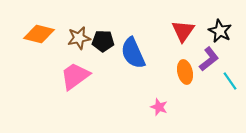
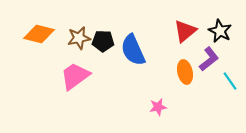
red triangle: moved 2 px right; rotated 15 degrees clockwise
blue semicircle: moved 3 px up
pink star: moved 1 px left; rotated 30 degrees counterclockwise
